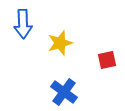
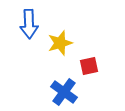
blue arrow: moved 6 px right
red square: moved 18 px left, 6 px down
